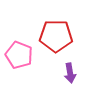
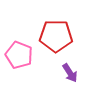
purple arrow: rotated 24 degrees counterclockwise
